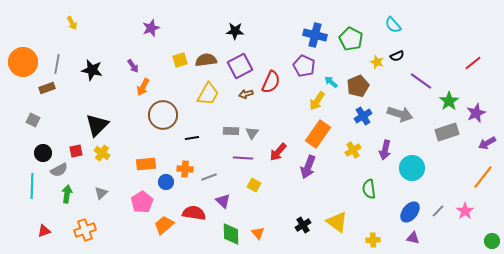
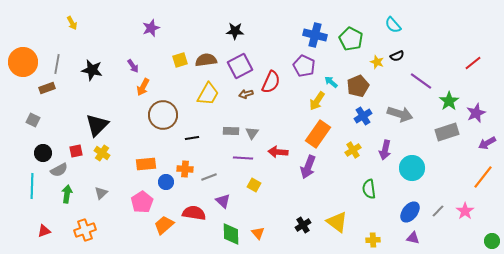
red arrow at (278, 152): rotated 54 degrees clockwise
